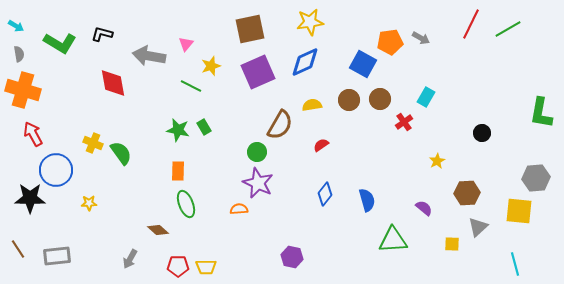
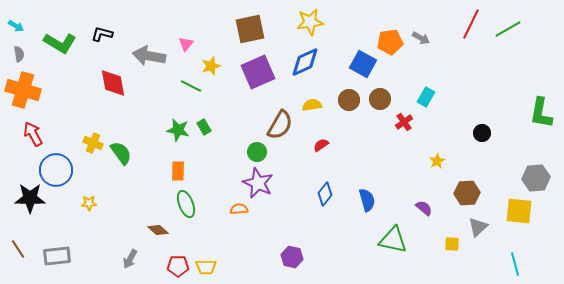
green triangle at (393, 240): rotated 16 degrees clockwise
